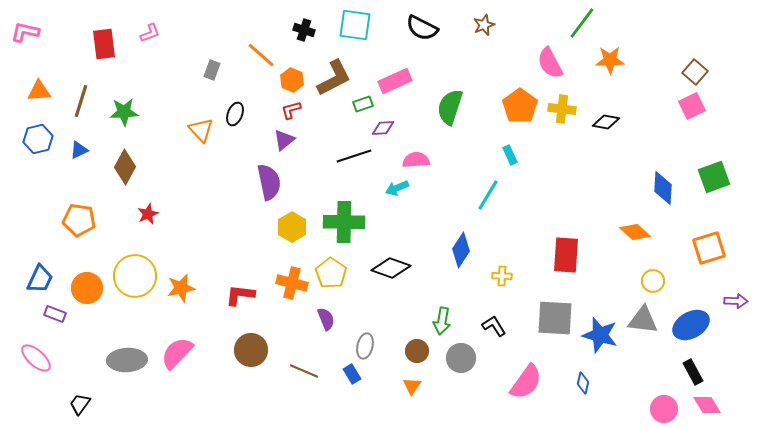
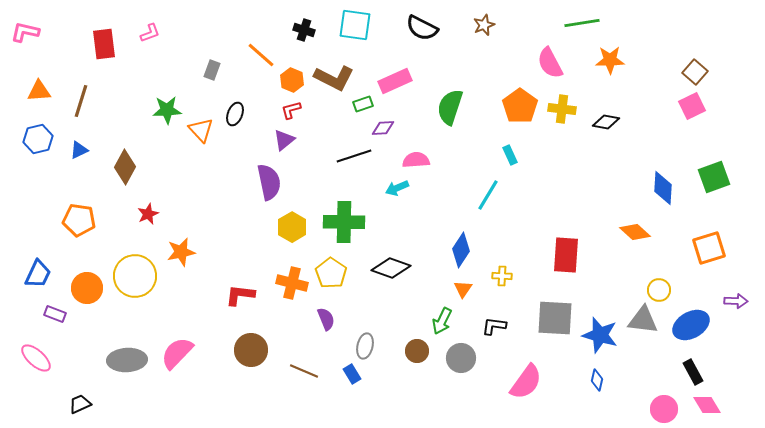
green line at (582, 23): rotated 44 degrees clockwise
brown L-shape at (334, 78): rotated 54 degrees clockwise
green star at (124, 112): moved 43 px right, 2 px up
blue trapezoid at (40, 279): moved 2 px left, 5 px up
yellow circle at (653, 281): moved 6 px right, 9 px down
orange star at (181, 288): moved 36 px up
green arrow at (442, 321): rotated 16 degrees clockwise
black L-shape at (494, 326): rotated 50 degrees counterclockwise
blue diamond at (583, 383): moved 14 px right, 3 px up
orange triangle at (412, 386): moved 51 px right, 97 px up
black trapezoid at (80, 404): rotated 30 degrees clockwise
